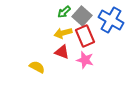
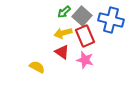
blue cross: rotated 15 degrees counterclockwise
red triangle: rotated 14 degrees clockwise
